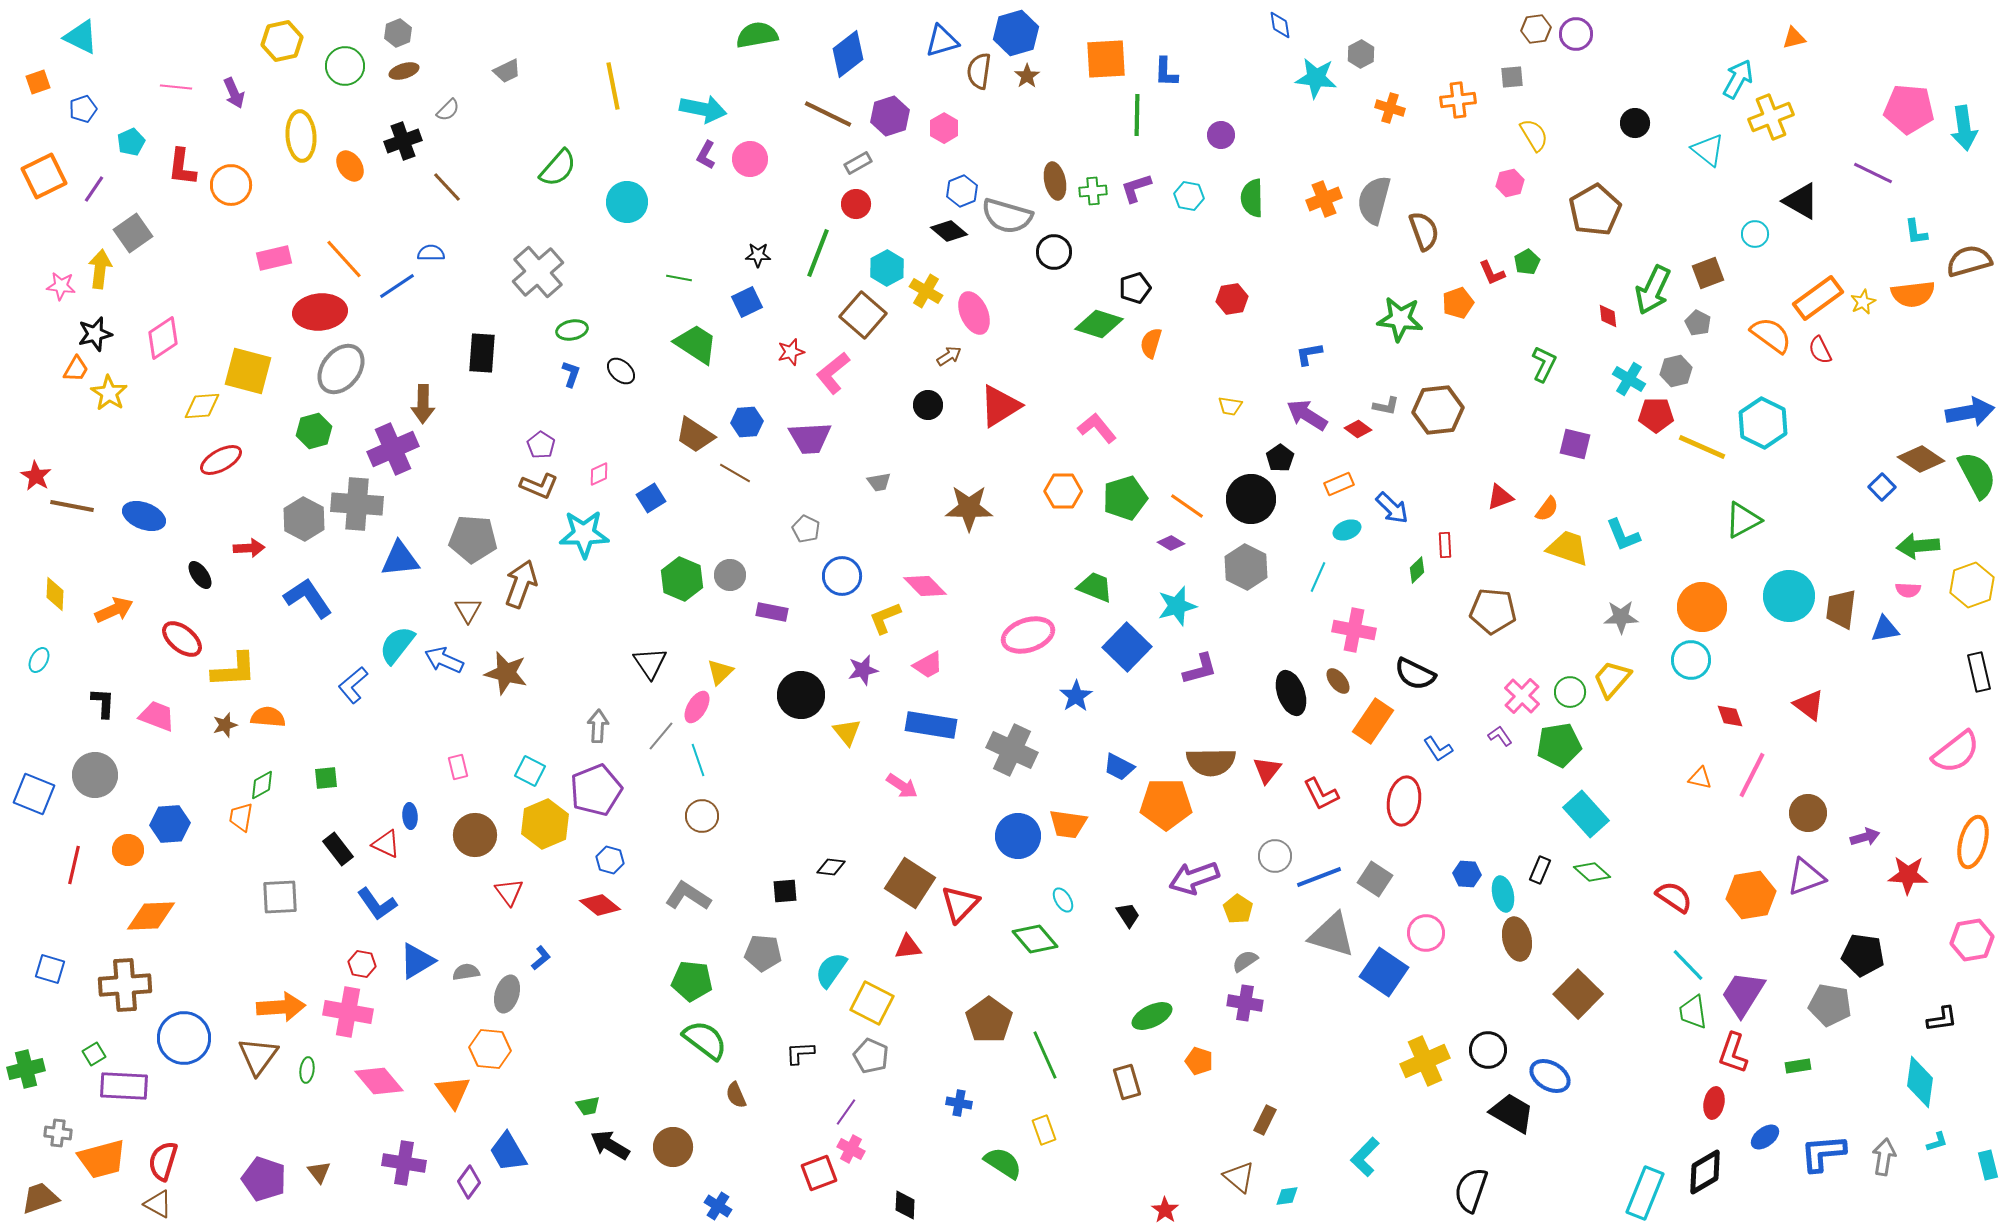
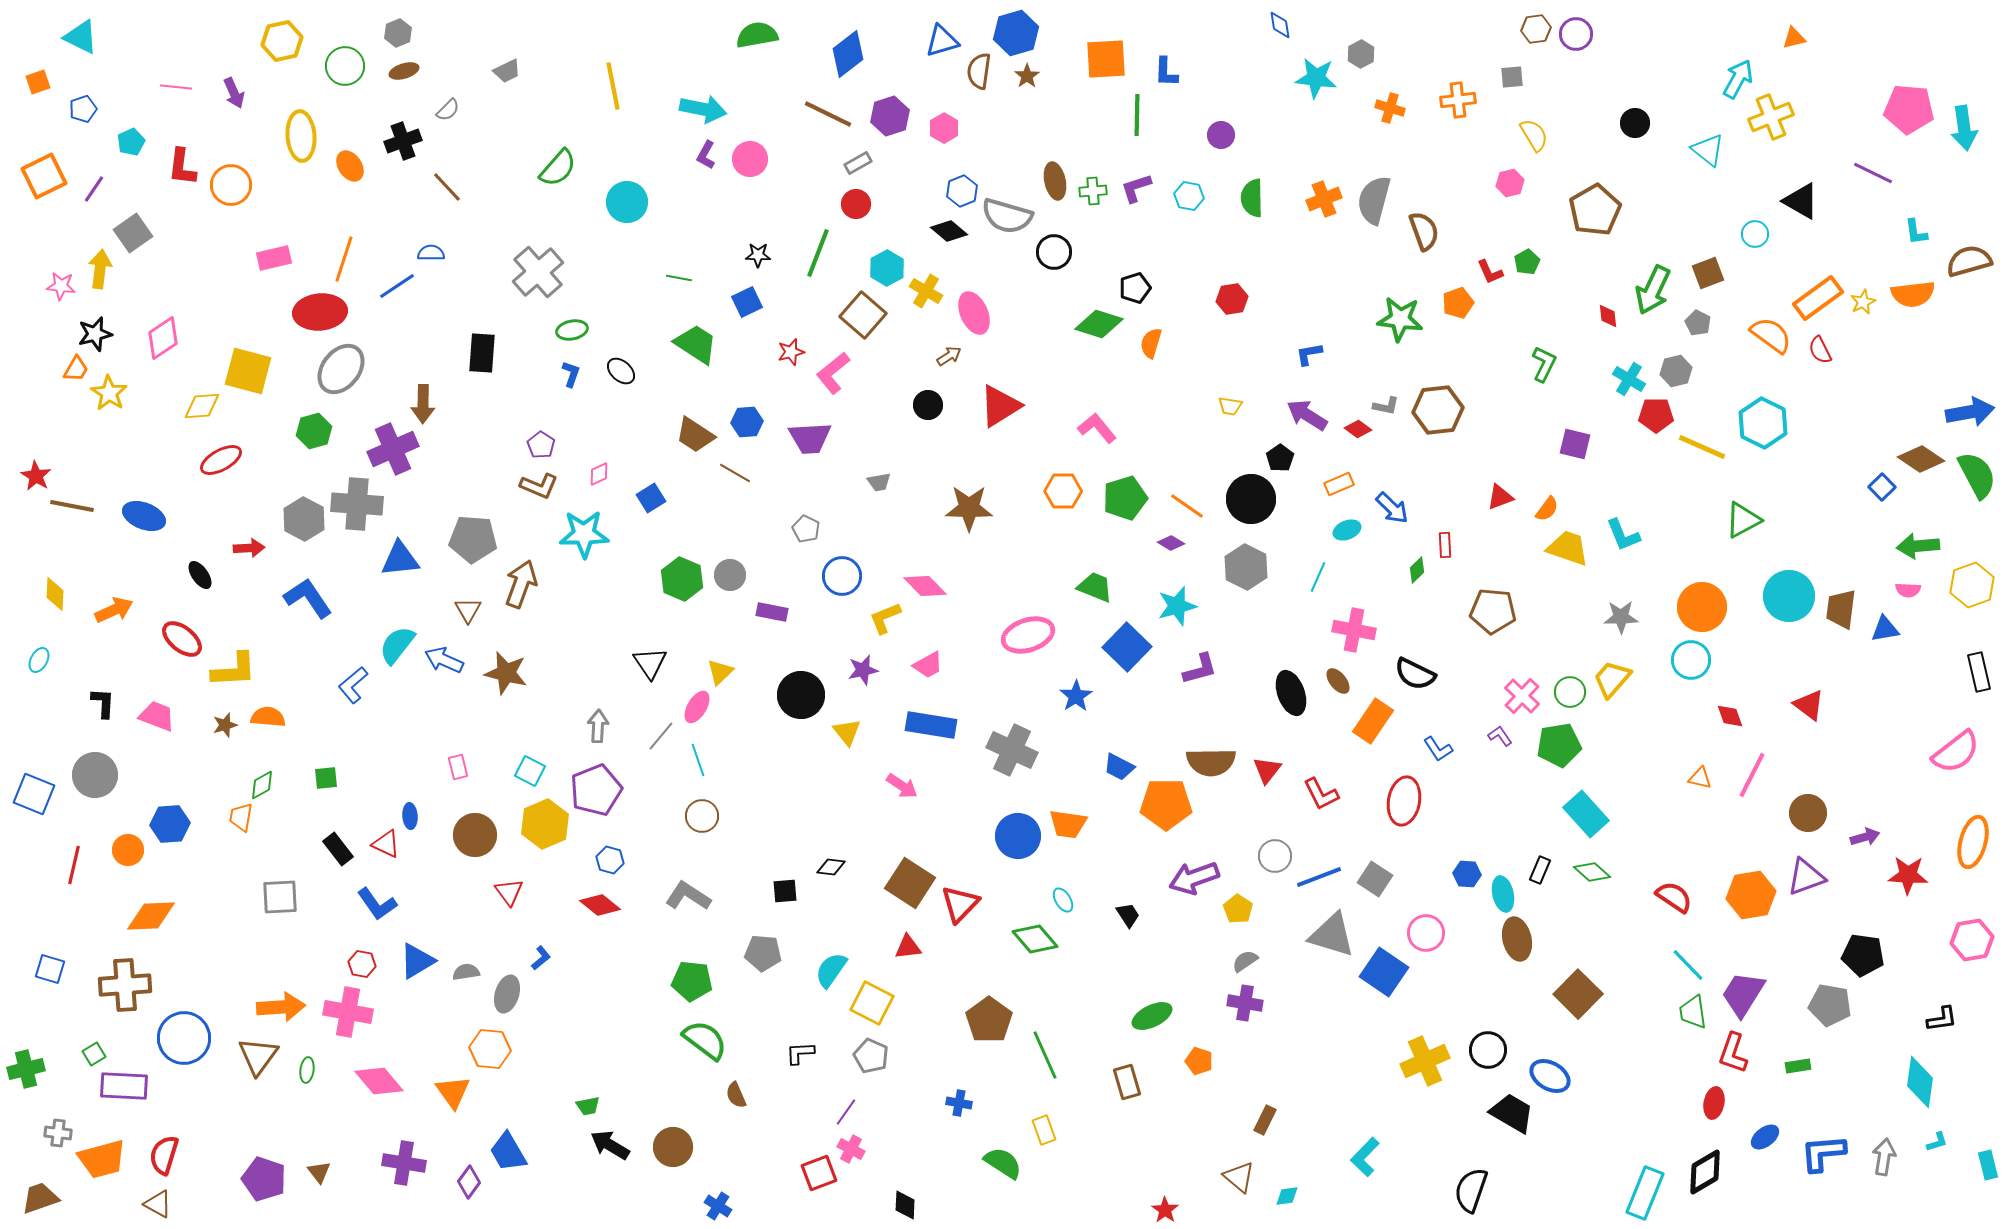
orange line at (344, 259): rotated 60 degrees clockwise
red L-shape at (1492, 273): moved 2 px left, 1 px up
red semicircle at (163, 1161): moved 1 px right, 6 px up
